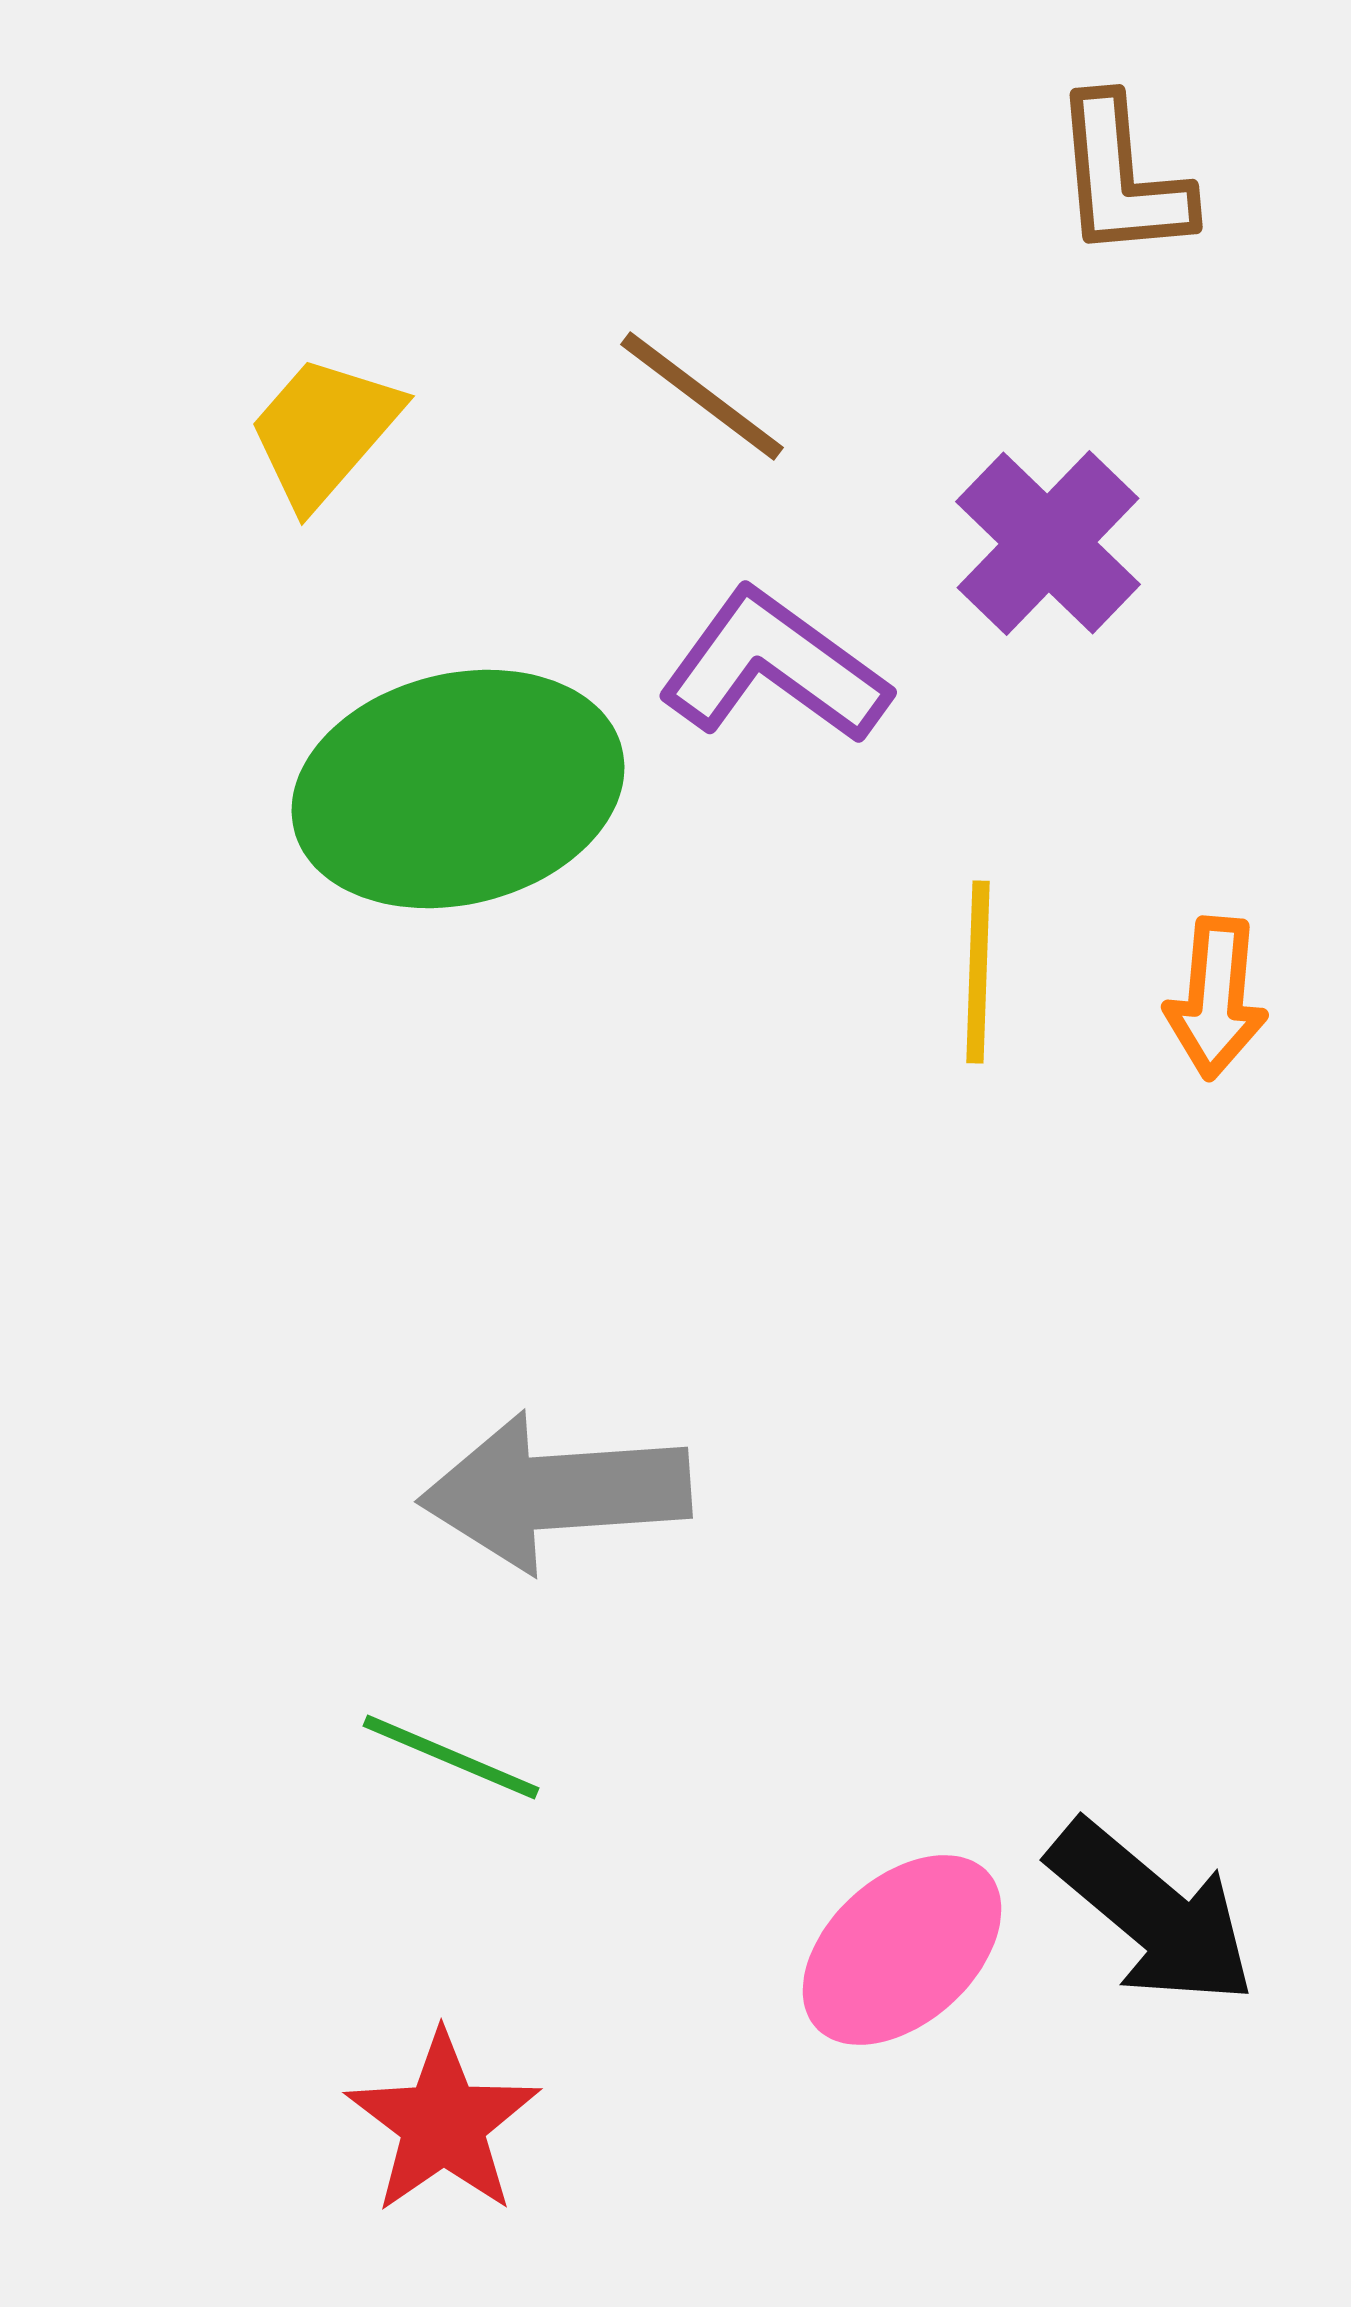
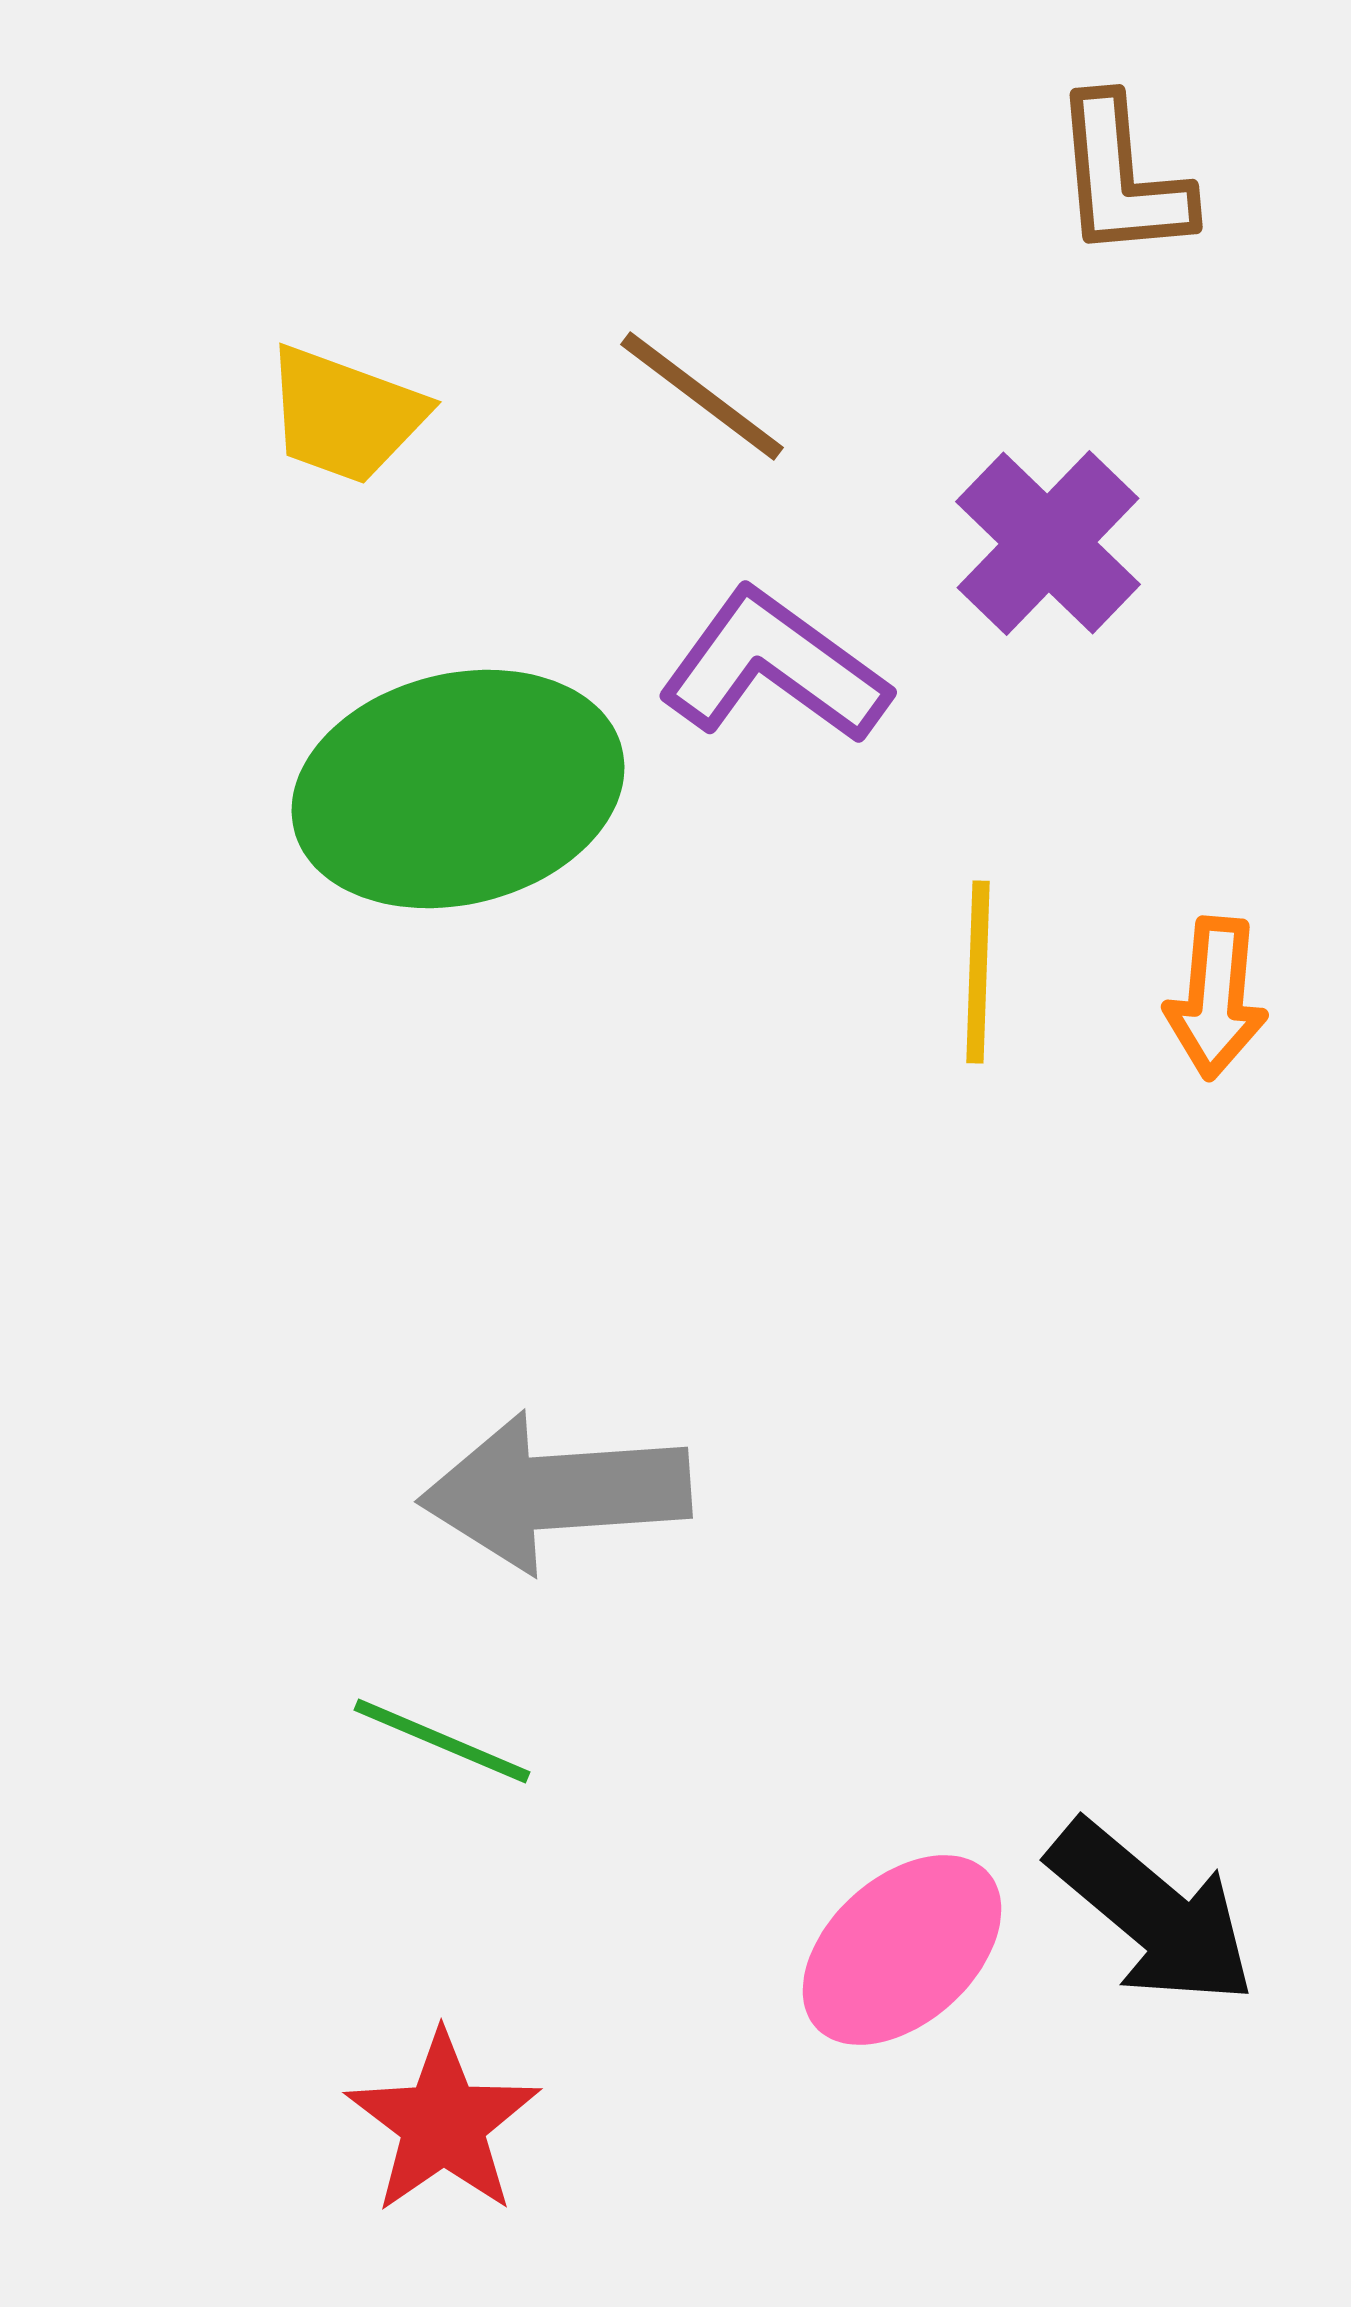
yellow trapezoid: moved 21 px right, 16 px up; rotated 111 degrees counterclockwise
green line: moved 9 px left, 16 px up
